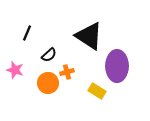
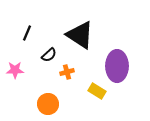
black triangle: moved 9 px left, 1 px up
pink star: rotated 18 degrees counterclockwise
orange circle: moved 21 px down
